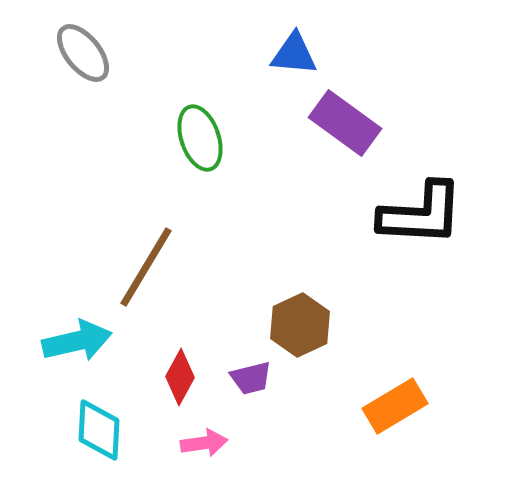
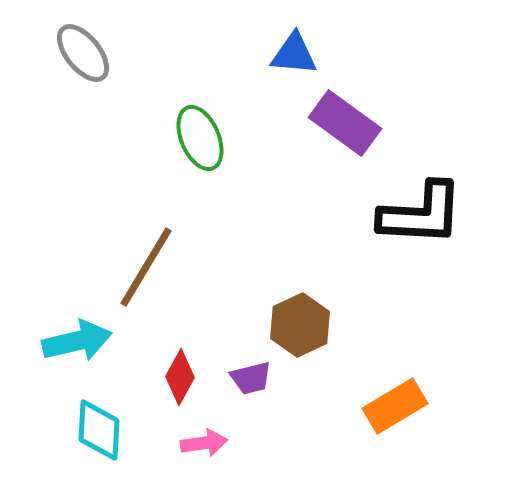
green ellipse: rotated 4 degrees counterclockwise
